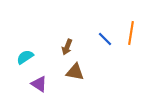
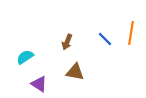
brown arrow: moved 5 px up
